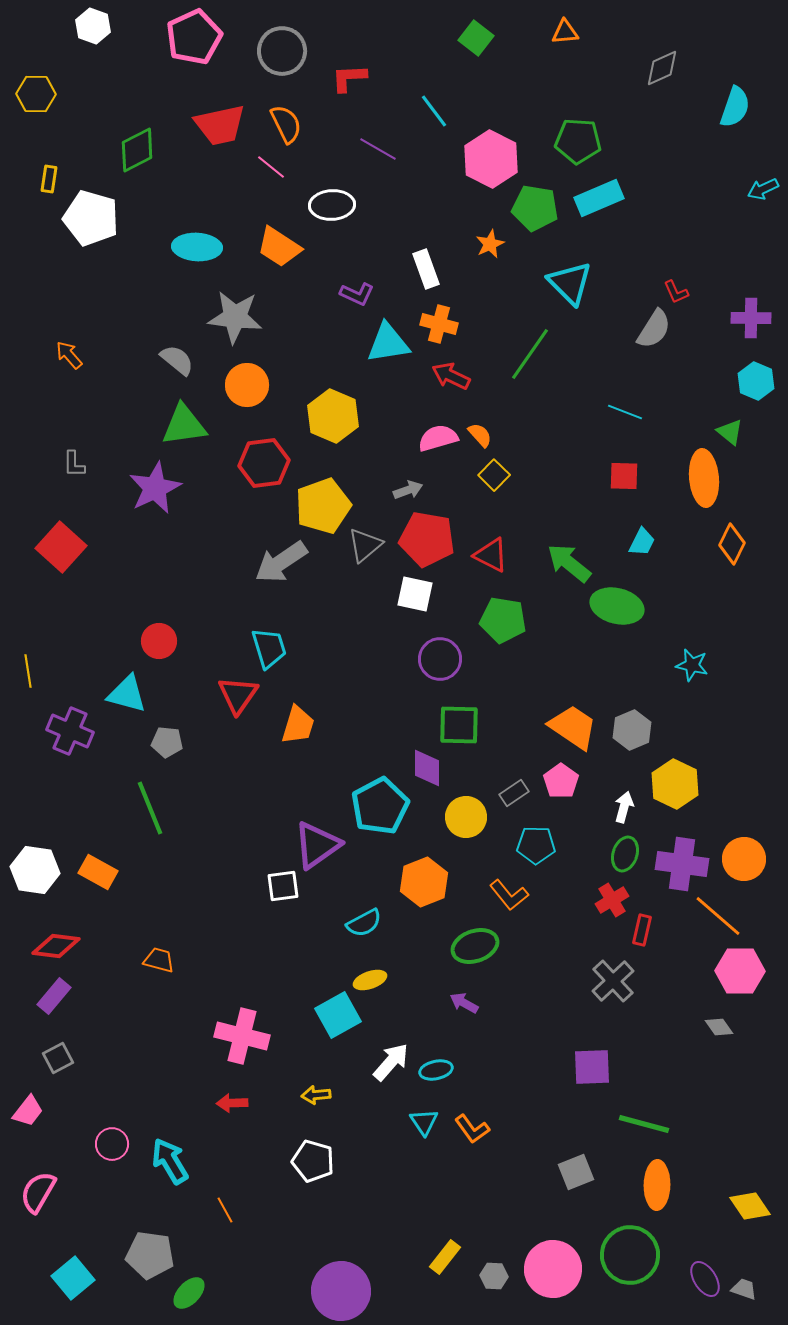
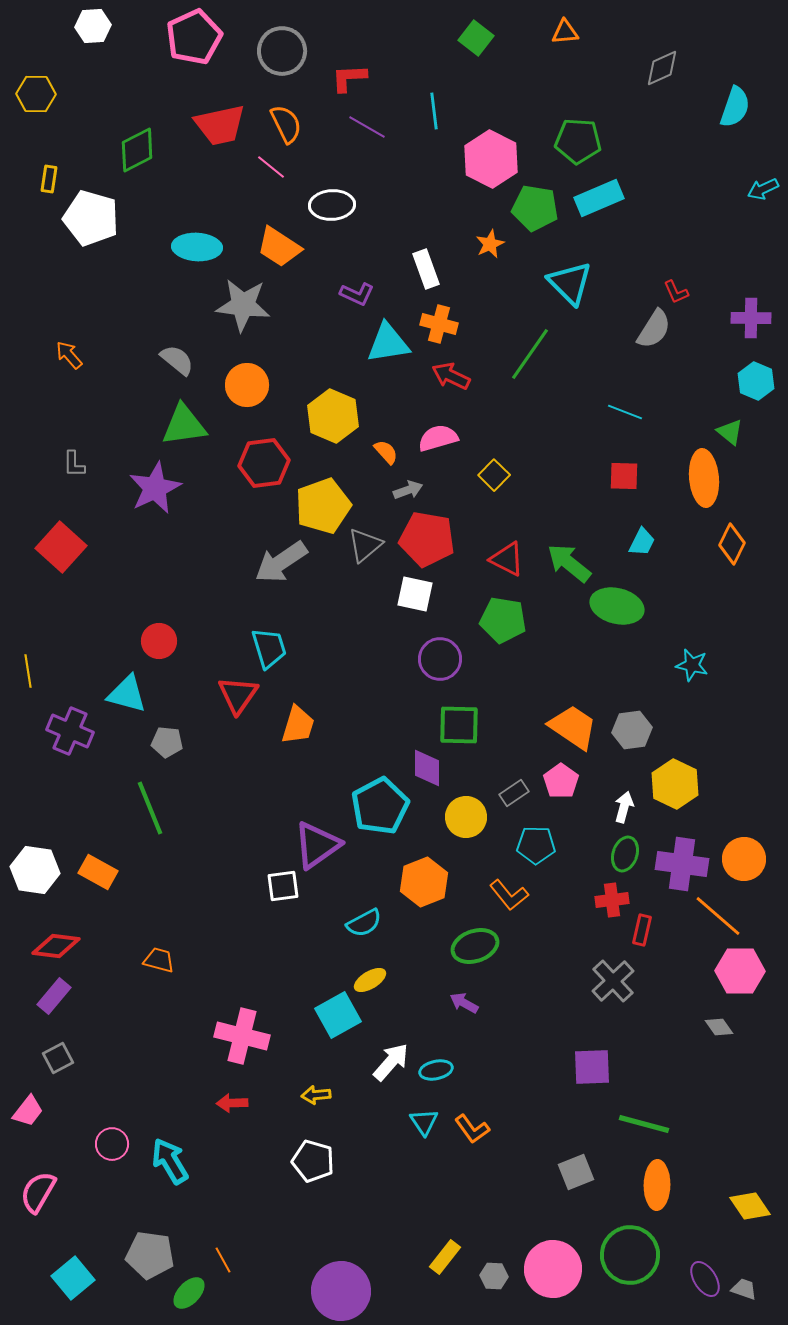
white hexagon at (93, 26): rotated 24 degrees counterclockwise
cyan line at (434, 111): rotated 30 degrees clockwise
purple line at (378, 149): moved 11 px left, 22 px up
gray star at (235, 317): moved 8 px right, 12 px up
orange semicircle at (480, 435): moved 94 px left, 17 px down
red triangle at (491, 555): moved 16 px right, 4 px down
gray hexagon at (632, 730): rotated 15 degrees clockwise
red cross at (612, 900): rotated 24 degrees clockwise
yellow ellipse at (370, 980): rotated 12 degrees counterclockwise
orange line at (225, 1210): moved 2 px left, 50 px down
